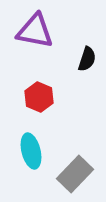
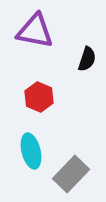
gray rectangle: moved 4 px left
